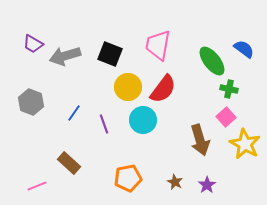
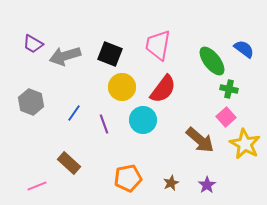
yellow circle: moved 6 px left
brown arrow: rotated 32 degrees counterclockwise
brown star: moved 4 px left, 1 px down; rotated 21 degrees clockwise
